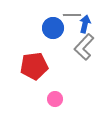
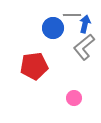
gray L-shape: rotated 8 degrees clockwise
pink circle: moved 19 px right, 1 px up
